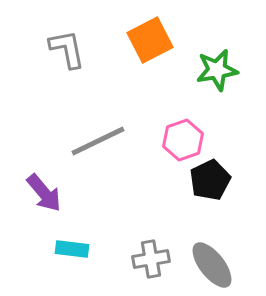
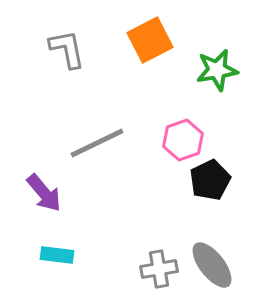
gray line: moved 1 px left, 2 px down
cyan rectangle: moved 15 px left, 6 px down
gray cross: moved 8 px right, 10 px down
